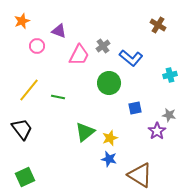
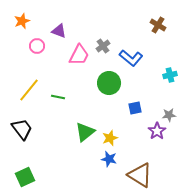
gray star: rotated 16 degrees counterclockwise
